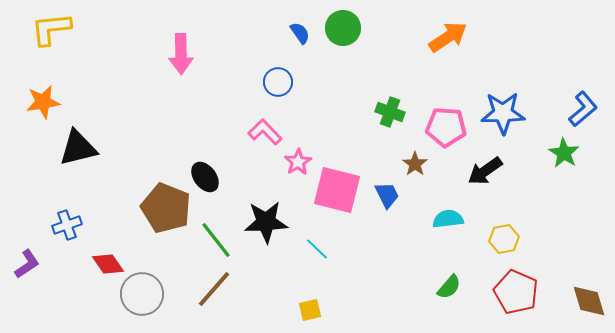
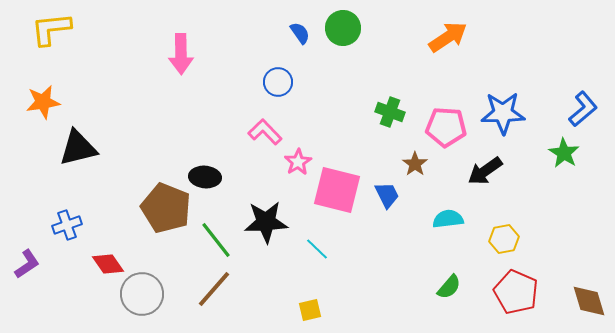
black ellipse: rotated 48 degrees counterclockwise
